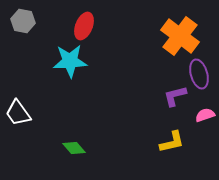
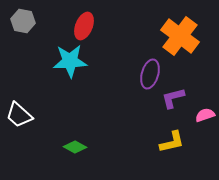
purple ellipse: moved 49 px left; rotated 32 degrees clockwise
purple L-shape: moved 2 px left, 2 px down
white trapezoid: moved 1 px right, 2 px down; rotated 12 degrees counterclockwise
green diamond: moved 1 px right, 1 px up; rotated 20 degrees counterclockwise
